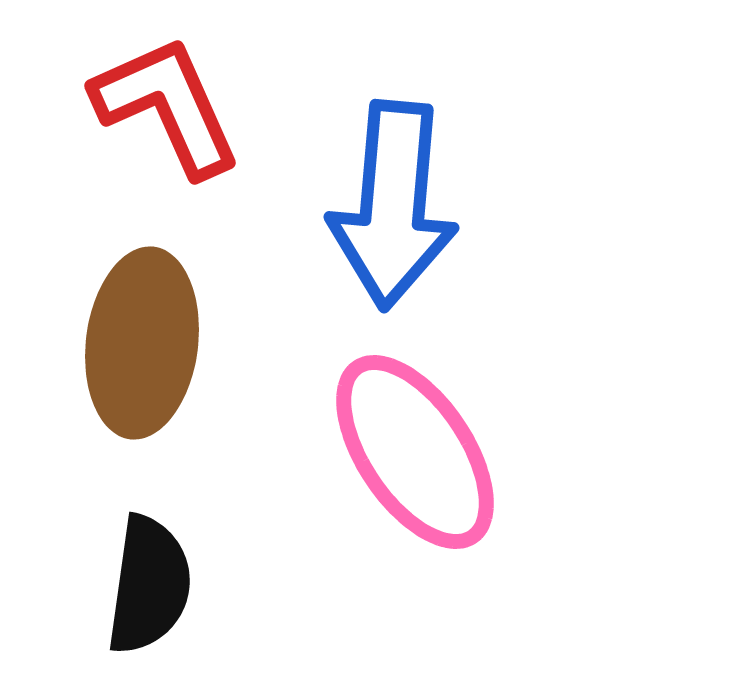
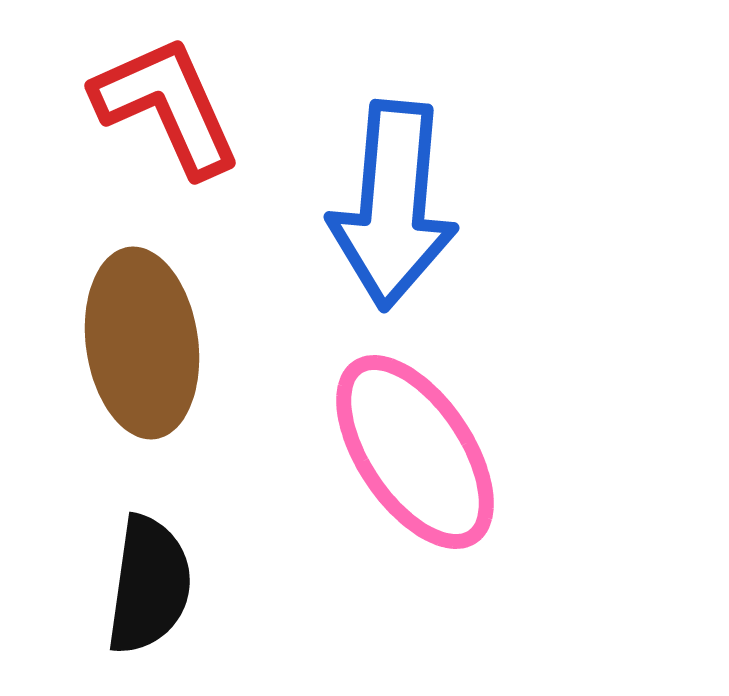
brown ellipse: rotated 15 degrees counterclockwise
